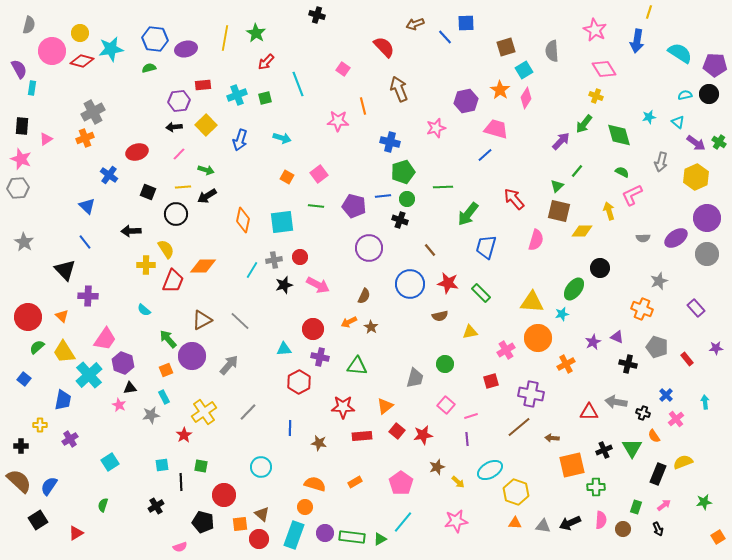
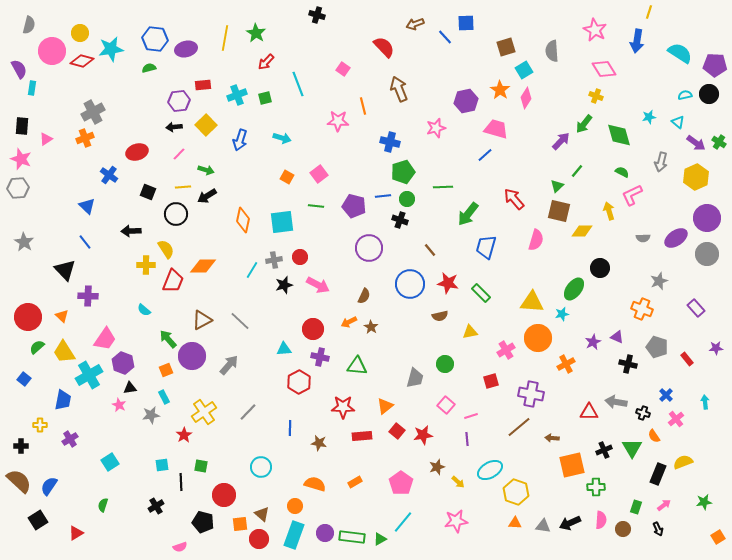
cyan cross at (89, 375): rotated 12 degrees clockwise
orange circle at (305, 507): moved 10 px left, 1 px up
